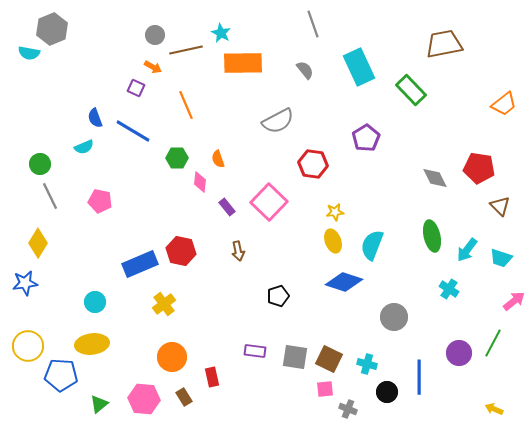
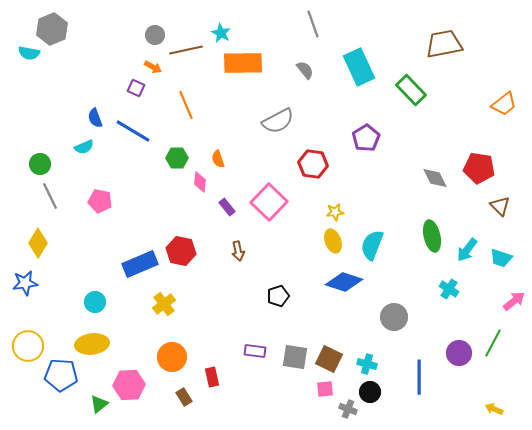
black circle at (387, 392): moved 17 px left
pink hexagon at (144, 399): moved 15 px left, 14 px up; rotated 8 degrees counterclockwise
